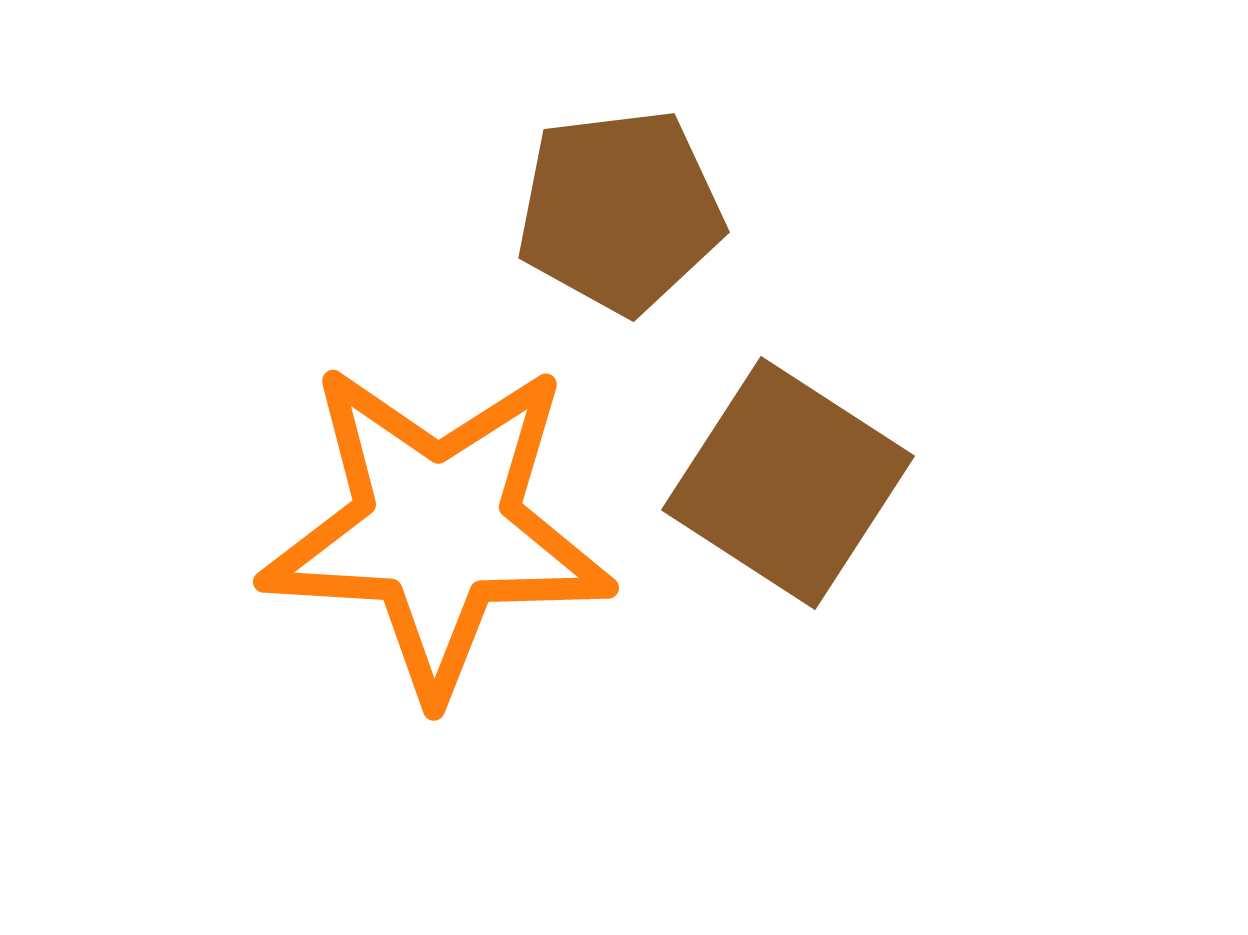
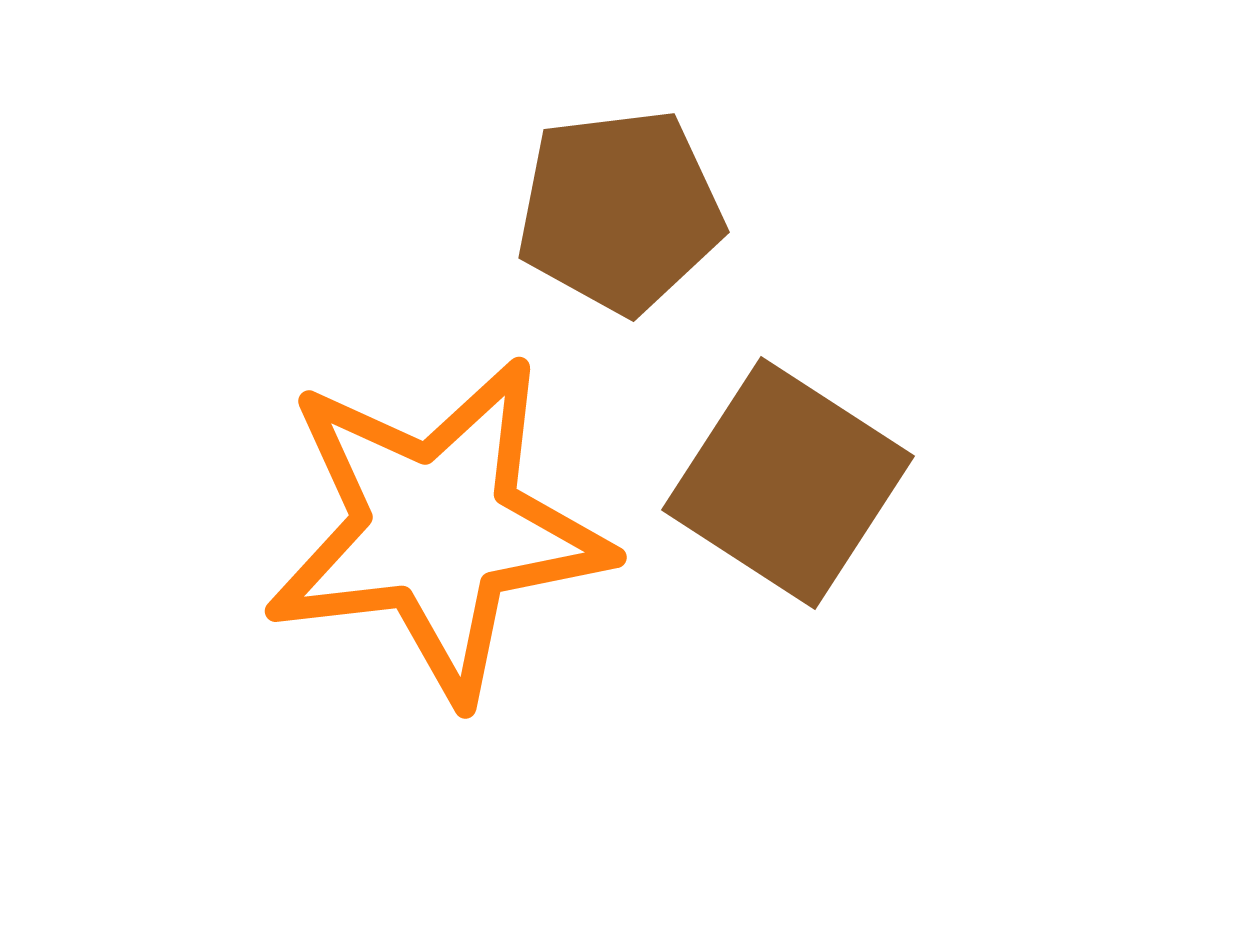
orange star: rotated 10 degrees counterclockwise
